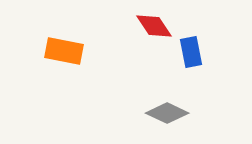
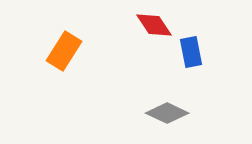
red diamond: moved 1 px up
orange rectangle: rotated 69 degrees counterclockwise
